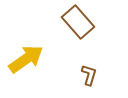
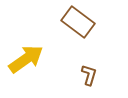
brown rectangle: rotated 12 degrees counterclockwise
